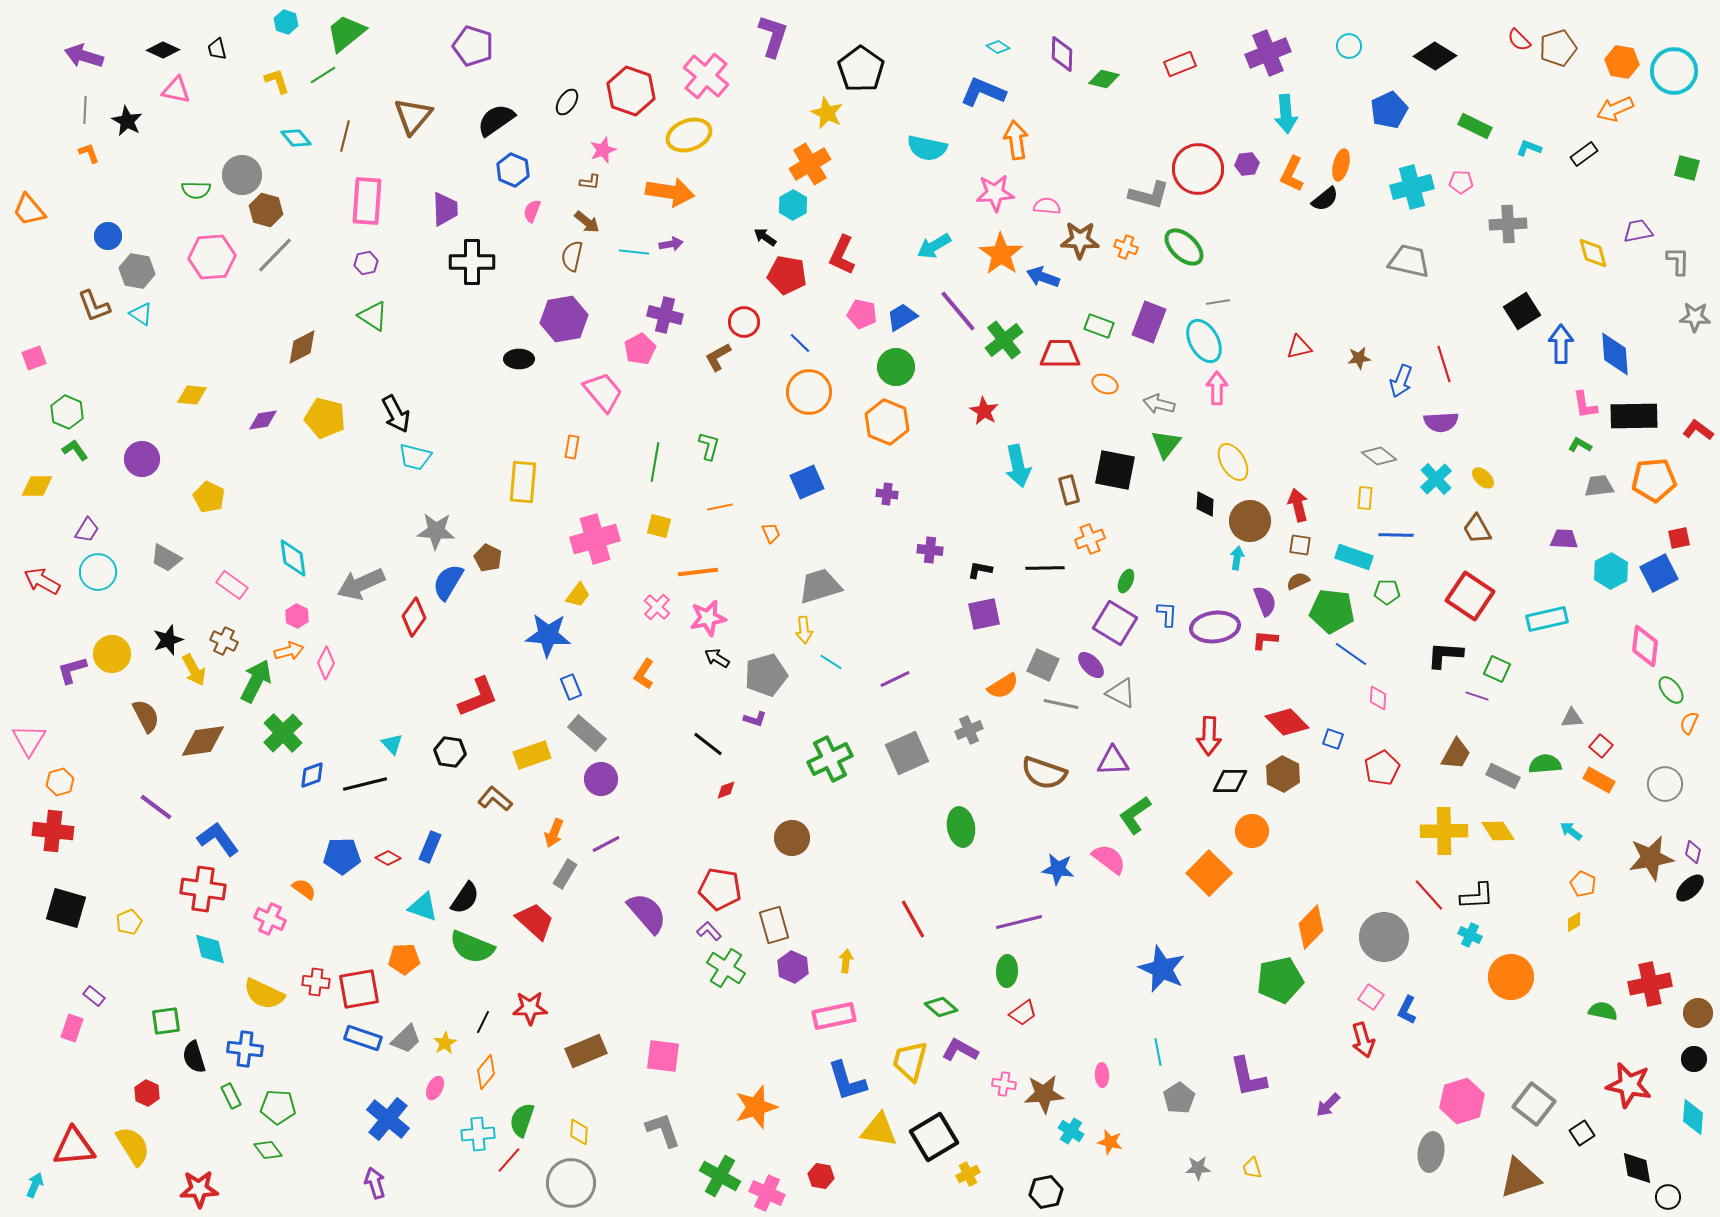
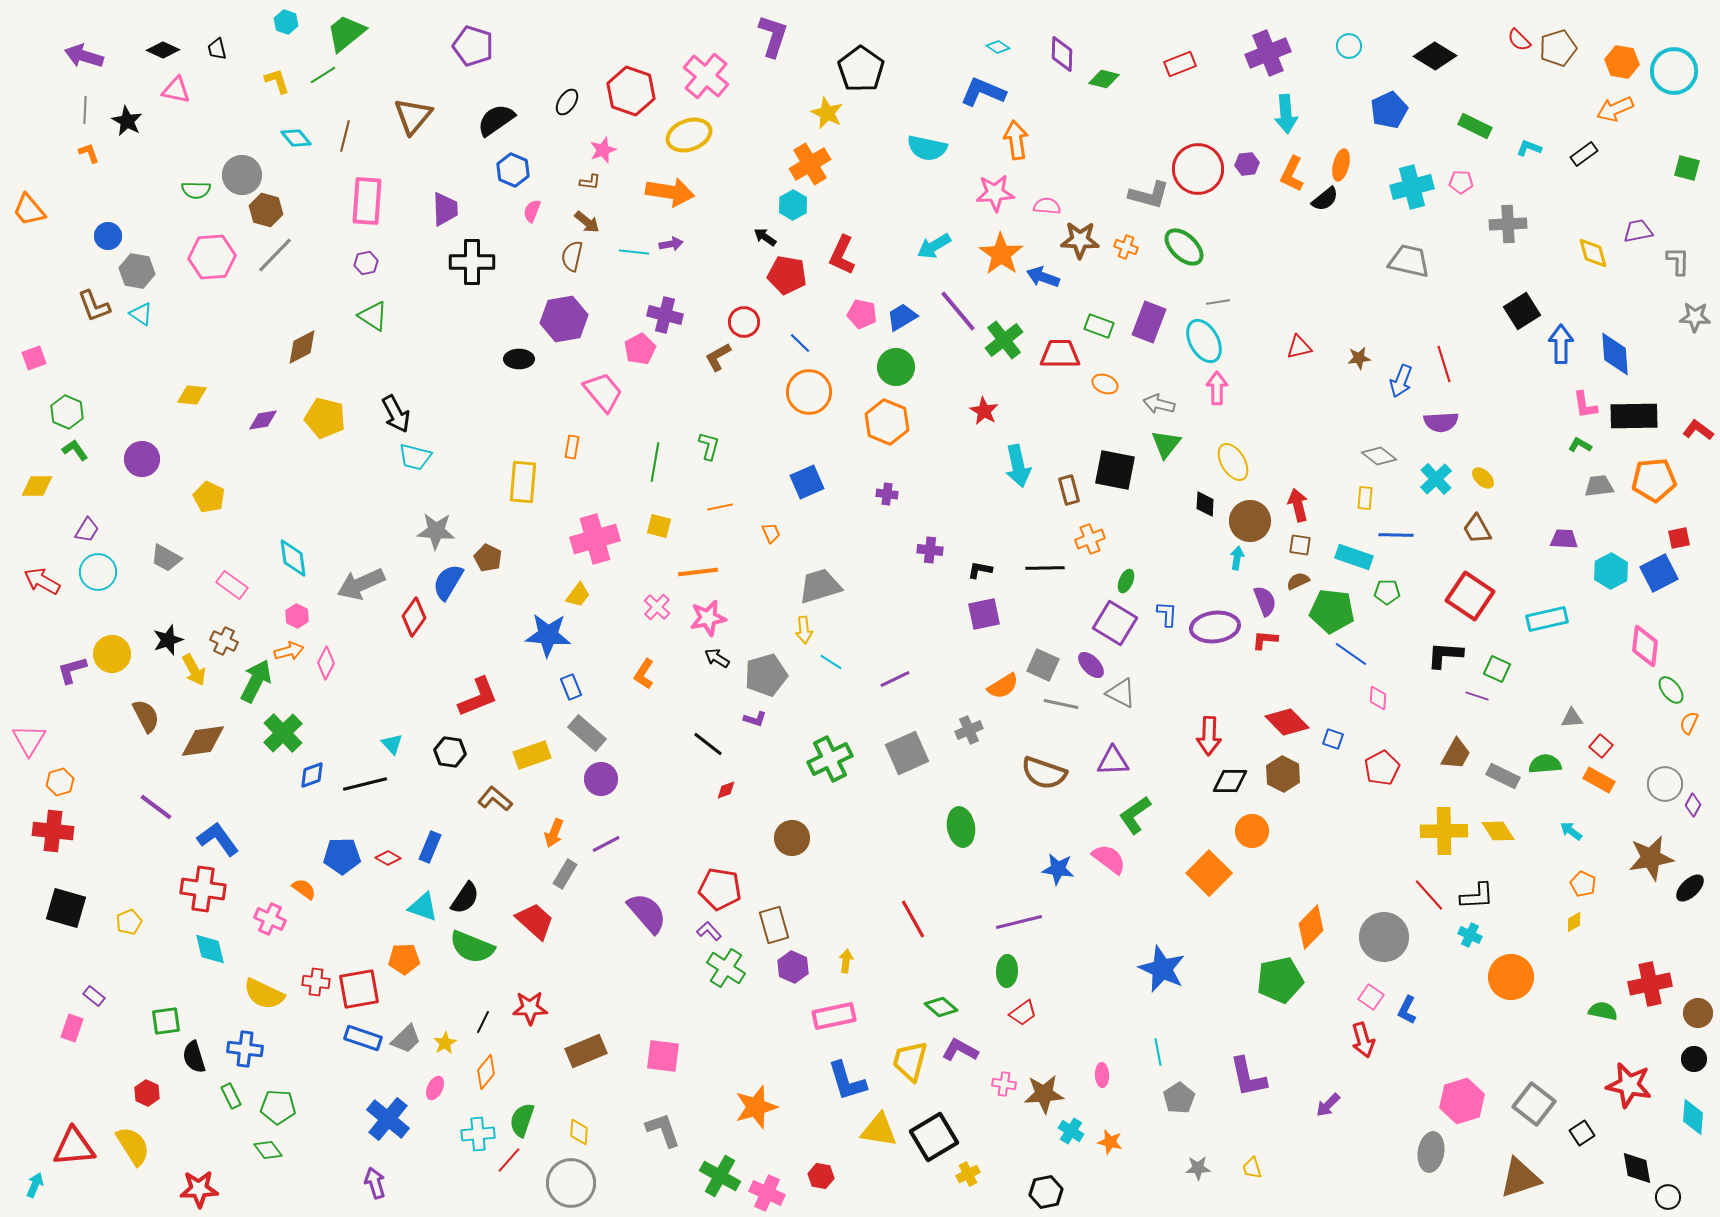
purple diamond at (1693, 852): moved 47 px up; rotated 15 degrees clockwise
